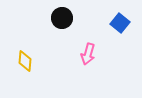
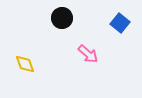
pink arrow: rotated 65 degrees counterclockwise
yellow diamond: moved 3 px down; rotated 25 degrees counterclockwise
